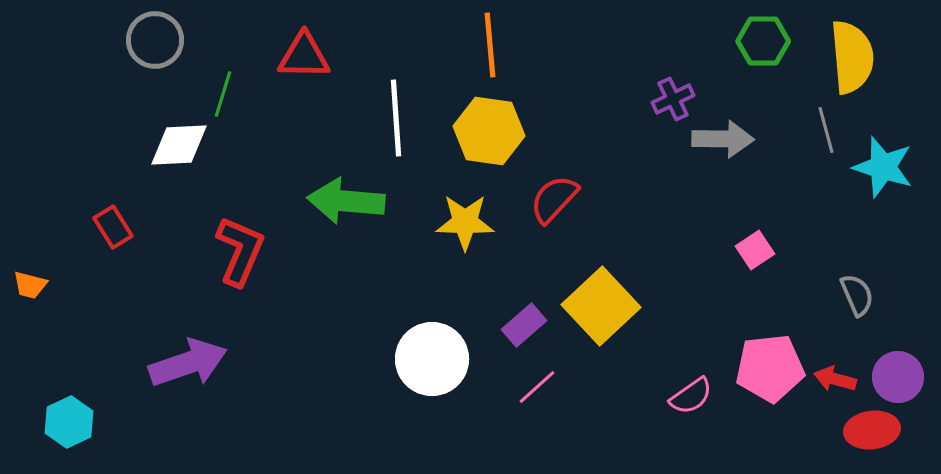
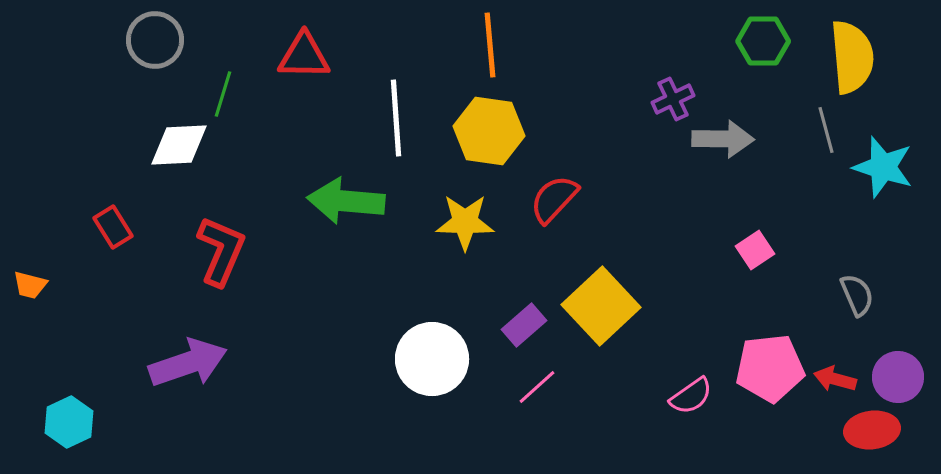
red L-shape: moved 19 px left
